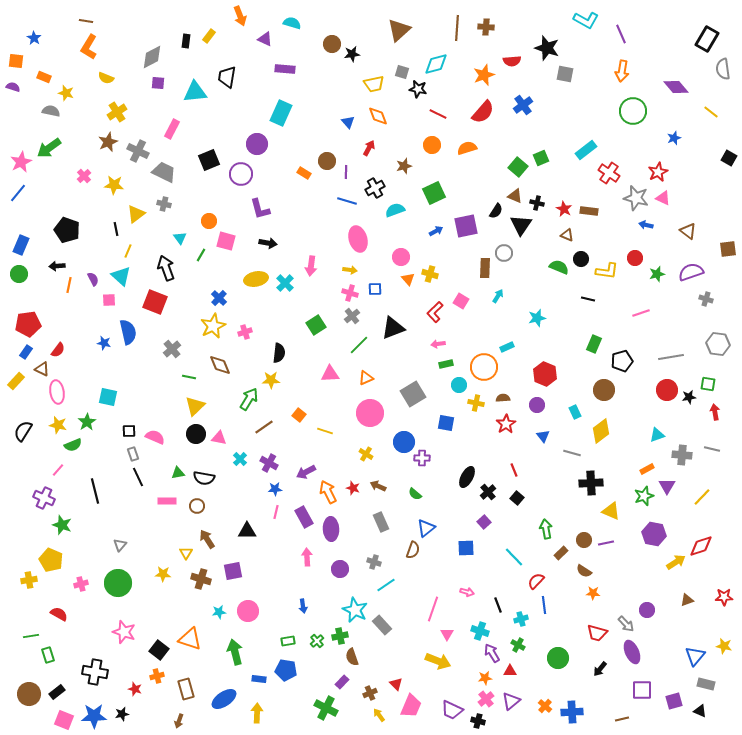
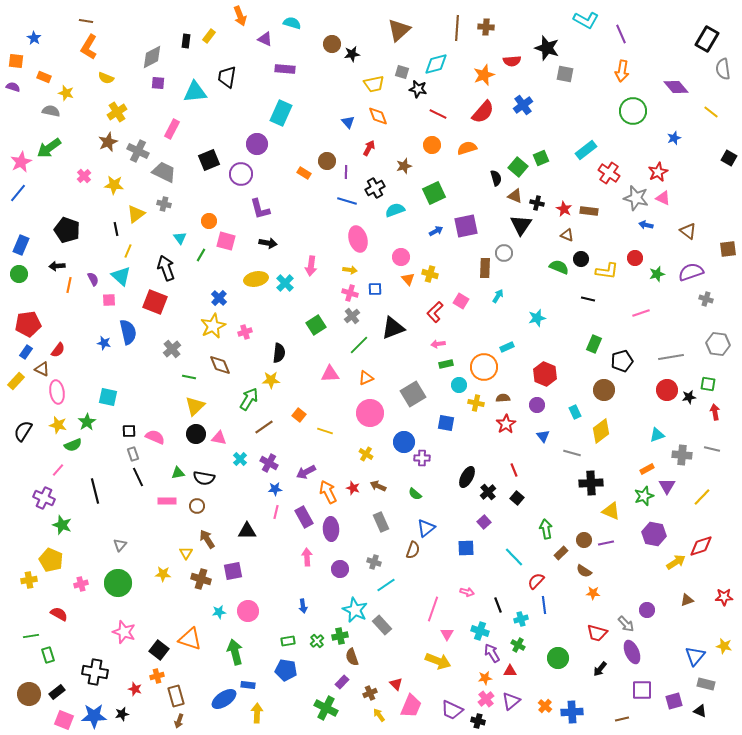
black semicircle at (496, 211): moved 33 px up; rotated 49 degrees counterclockwise
blue rectangle at (259, 679): moved 11 px left, 6 px down
brown rectangle at (186, 689): moved 10 px left, 7 px down
